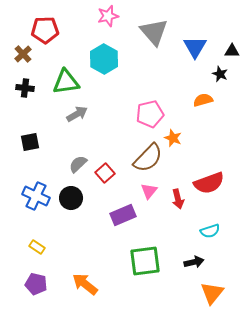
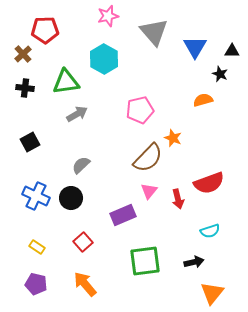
pink pentagon: moved 10 px left, 4 px up
black square: rotated 18 degrees counterclockwise
gray semicircle: moved 3 px right, 1 px down
red square: moved 22 px left, 69 px down
orange arrow: rotated 12 degrees clockwise
